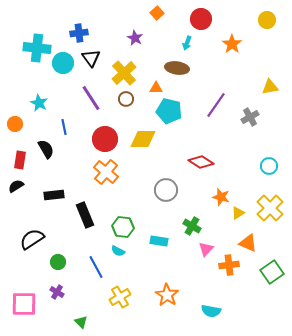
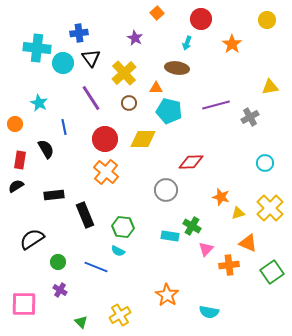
brown circle at (126, 99): moved 3 px right, 4 px down
purple line at (216, 105): rotated 40 degrees clockwise
red diamond at (201, 162): moved 10 px left; rotated 35 degrees counterclockwise
cyan circle at (269, 166): moved 4 px left, 3 px up
yellow triangle at (238, 213): rotated 16 degrees clockwise
cyan rectangle at (159, 241): moved 11 px right, 5 px up
blue line at (96, 267): rotated 40 degrees counterclockwise
purple cross at (57, 292): moved 3 px right, 2 px up
yellow cross at (120, 297): moved 18 px down
cyan semicircle at (211, 311): moved 2 px left, 1 px down
